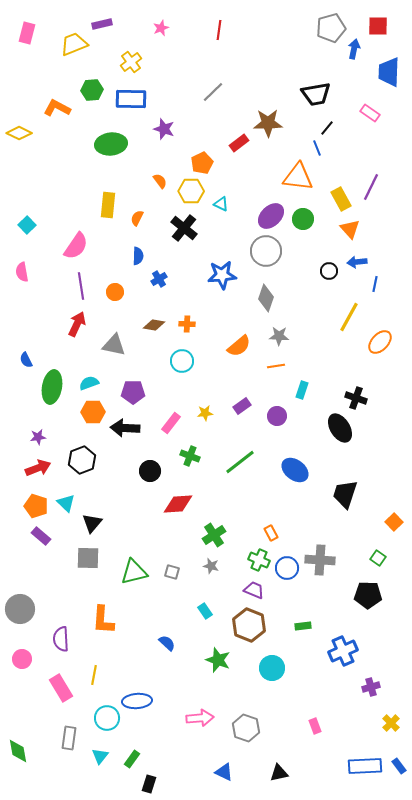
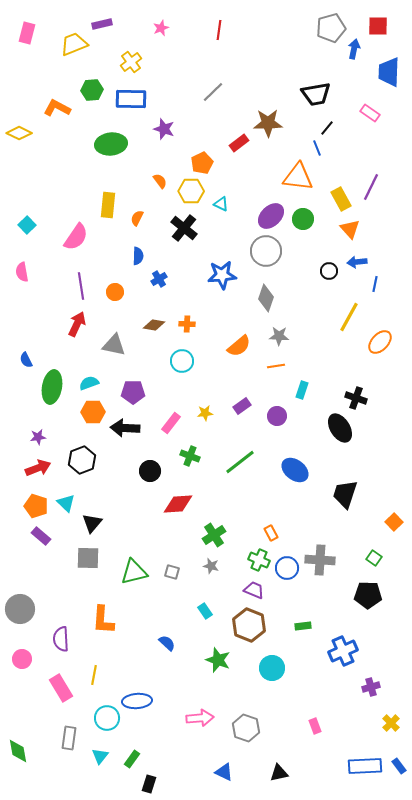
pink semicircle at (76, 246): moved 9 px up
green square at (378, 558): moved 4 px left
